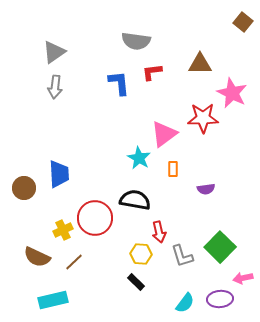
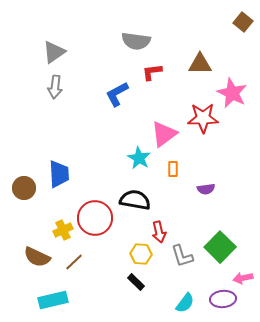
blue L-shape: moved 2 px left, 11 px down; rotated 112 degrees counterclockwise
purple ellipse: moved 3 px right
